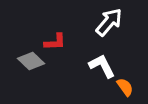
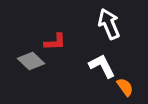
white arrow: moved 2 px down; rotated 64 degrees counterclockwise
